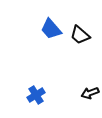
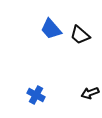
blue cross: rotated 30 degrees counterclockwise
